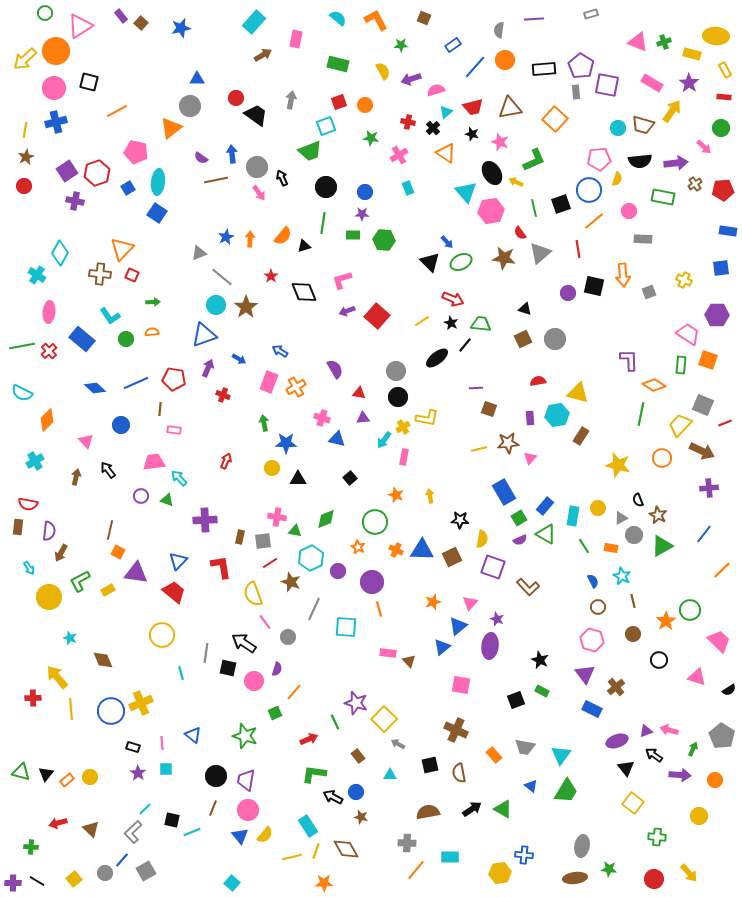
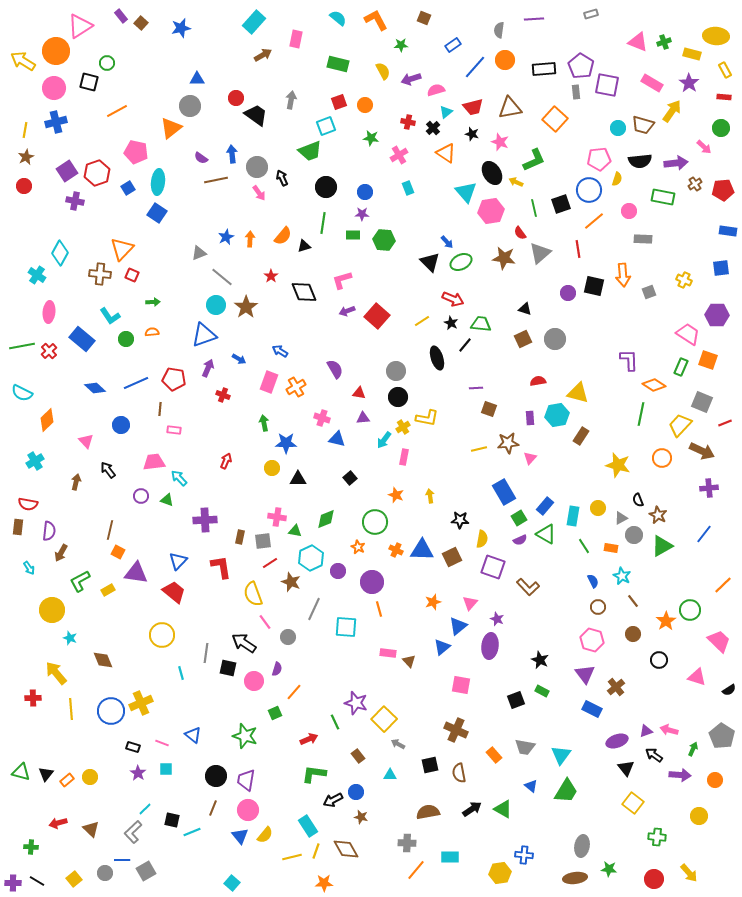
green circle at (45, 13): moved 62 px right, 50 px down
yellow arrow at (25, 59): moved 2 px left, 2 px down; rotated 75 degrees clockwise
black ellipse at (437, 358): rotated 70 degrees counterclockwise
green rectangle at (681, 365): moved 2 px down; rotated 18 degrees clockwise
gray square at (703, 405): moved 1 px left, 3 px up
brown arrow at (76, 477): moved 5 px down
orange line at (722, 570): moved 1 px right, 15 px down
yellow circle at (49, 597): moved 3 px right, 13 px down
brown line at (633, 601): rotated 24 degrees counterclockwise
yellow arrow at (57, 677): moved 1 px left, 4 px up
pink line at (162, 743): rotated 64 degrees counterclockwise
black arrow at (333, 797): moved 3 px down; rotated 54 degrees counterclockwise
blue line at (122, 860): rotated 49 degrees clockwise
